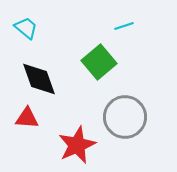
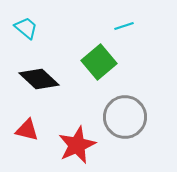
black diamond: rotated 27 degrees counterclockwise
red triangle: moved 12 px down; rotated 10 degrees clockwise
